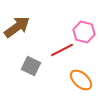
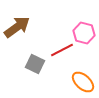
pink hexagon: moved 1 px down
gray square: moved 4 px right, 2 px up
orange ellipse: moved 2 px right, 2 px down
